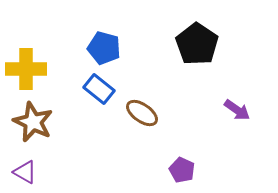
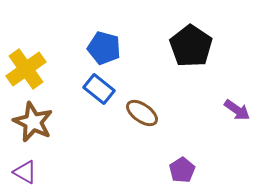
black pentagon: moved 6 px left, 2 px down
yellow cross: rotated 36 degrees counterclockwise
purple pentagon: rotated 15 degrees clockwise
